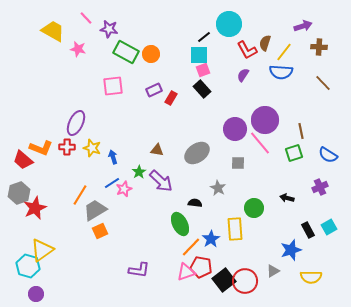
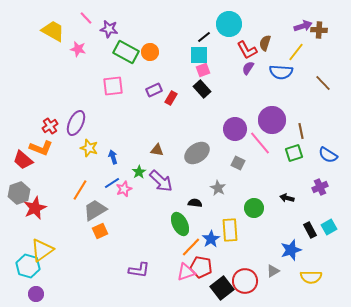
brown cross at (319, 47): moved 17 px up
yellow line at (284, 52): moved 12 px right
orange circle at (151, 54): moved 1 px left, 2 px up
purple semicircle at (243, 75): moved 5 px right, 7 px up
purple circle at (265, 120): moved 7 px right
red cross at (67, 147): moved 17 px left, 21 px up; rotated 35 degrees counterclockwise
yellow star at (92, 148): moved 3 px left
gray square at (238, 163): rotated 24 degrees clockwise
orange line at (80, 195): moved 5 px up
yellow rectangle at (235, 229): moved 5 px left, 1 px down
black rectangle at (308, 230): moved 2 px right
black square at (224, 280): moved 2 px left, 8 px down
